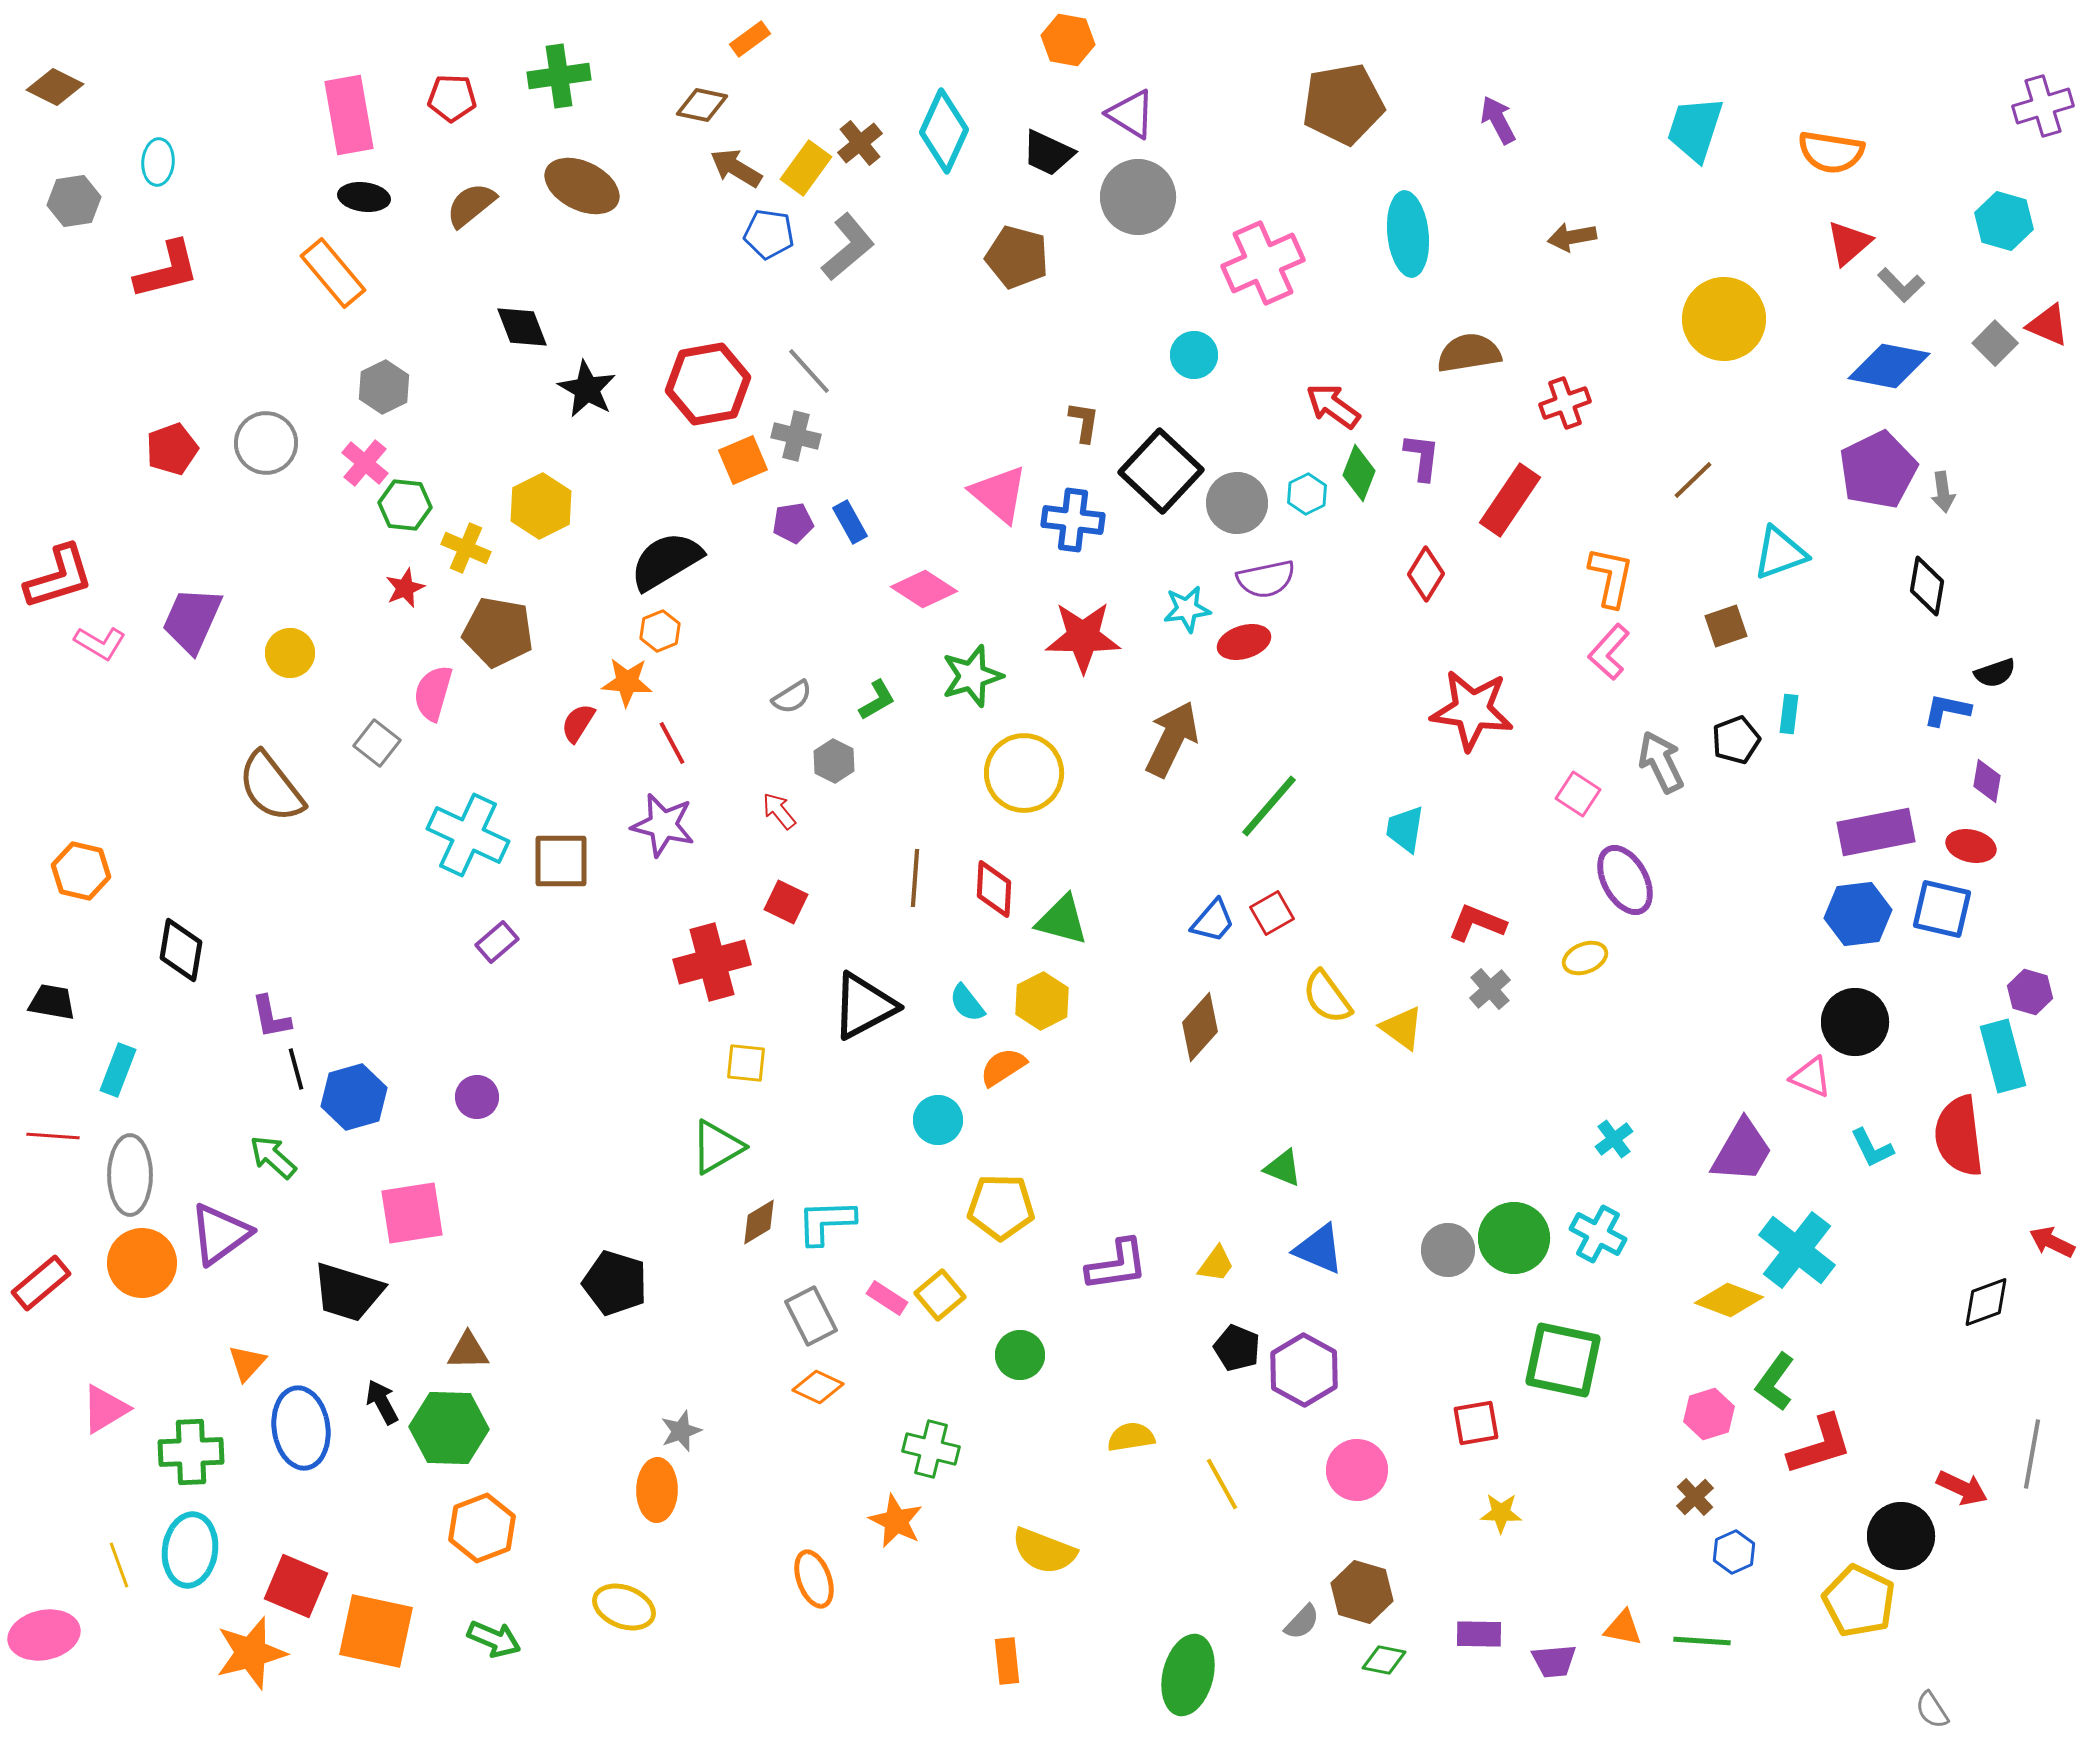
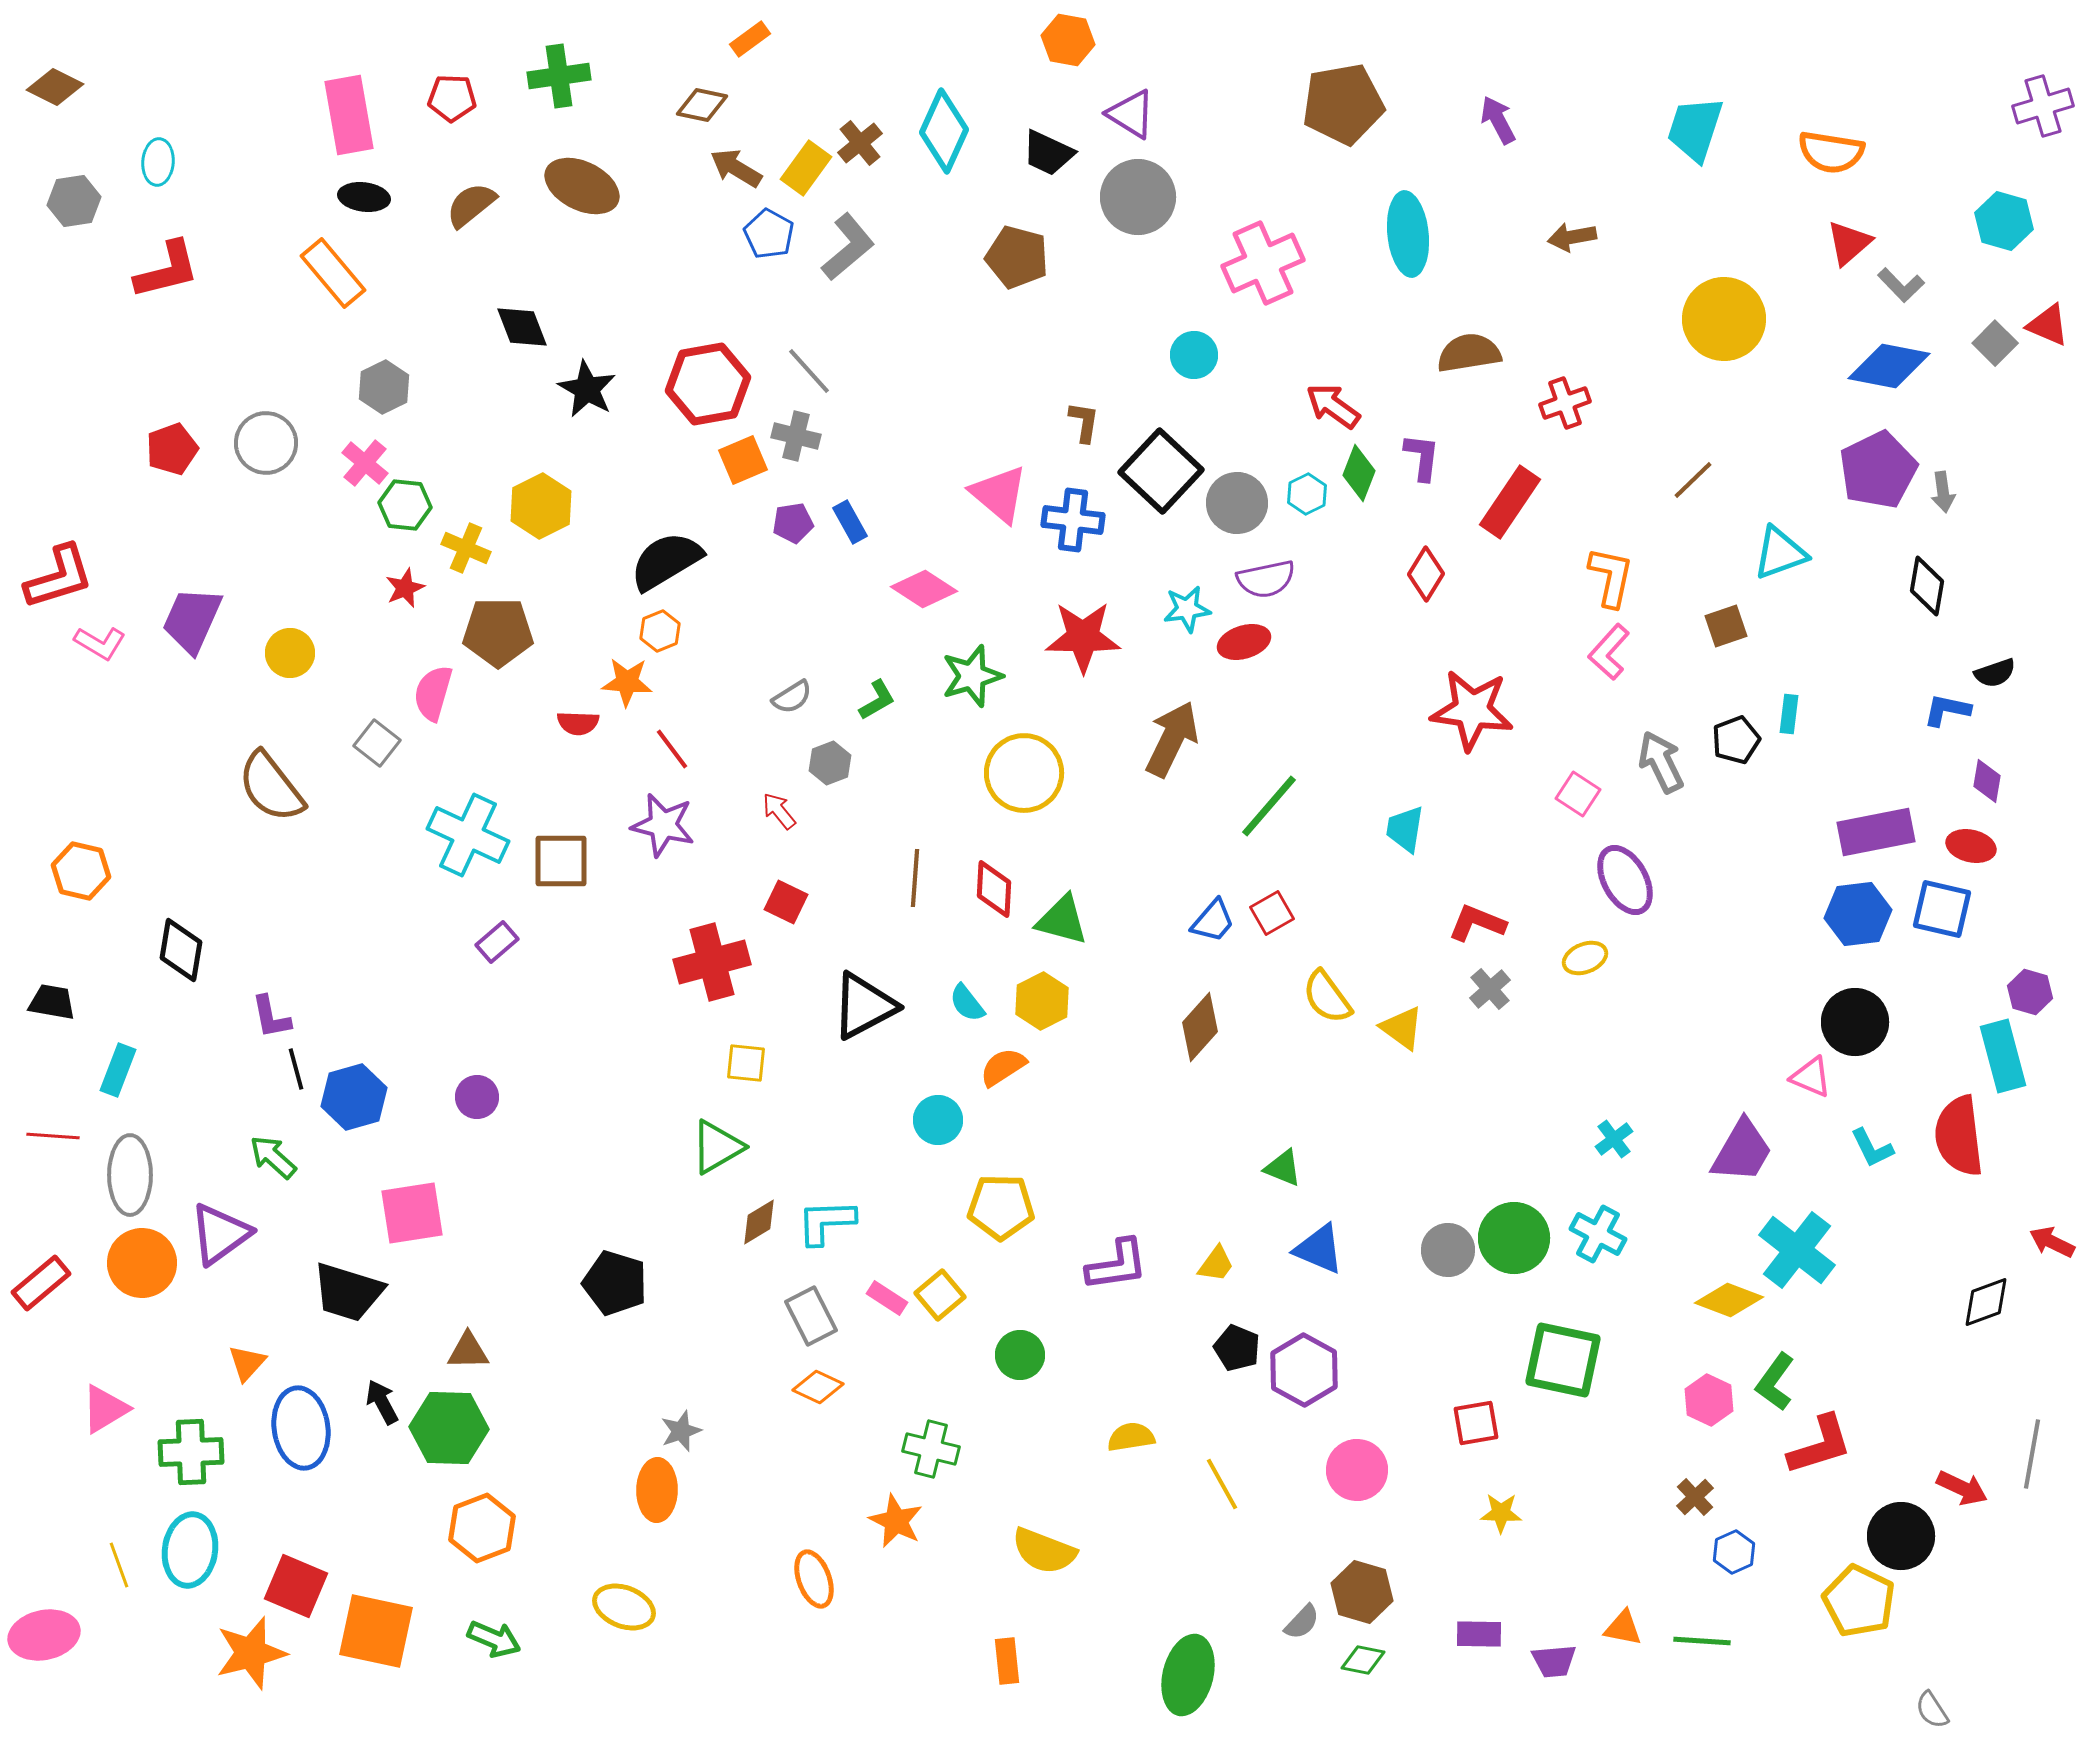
blue pentagon at (769, 234): rotated 21 degrees clockwise
red rectangle at (1510, 500): moved 2 px down
brown pentagon at (498, 632): rotated 10 degrees counterclockwise
red semicircle at (578, 723): rotated 120 degrees counterclockwise
red line at (672, 743): moved 6 px down; rotated 9 degrees counterclockwise
gray hexagon at (834, 761): moved 4 px left, 2 px down; rotated 12 degrees clockwise
pink hexagon at (1709, 1414): moved 14 px up; rotated 18 degrees counterclockwise
green diamond at (1384, 1660): moved 21 px left
